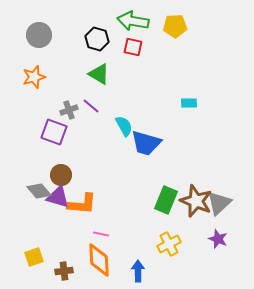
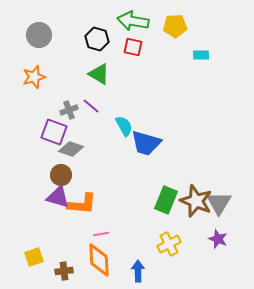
cyan rectangle: moved 12 px right, 48 px up
gray diamond: moved 32 px right, 42 px up; rotated 30 degrees counterclockwise
gray triangle: rotated 16 degrees counterclockwise
pink line: rotated 21 degrees counterclockwise
